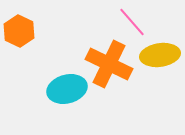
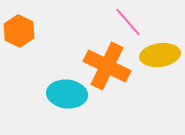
pink line: moved 4 px left
orange cross: moved 2 px left, 2 px down
cyan ellipse: moved 5 px down; rotated 21 degrees clockwise
